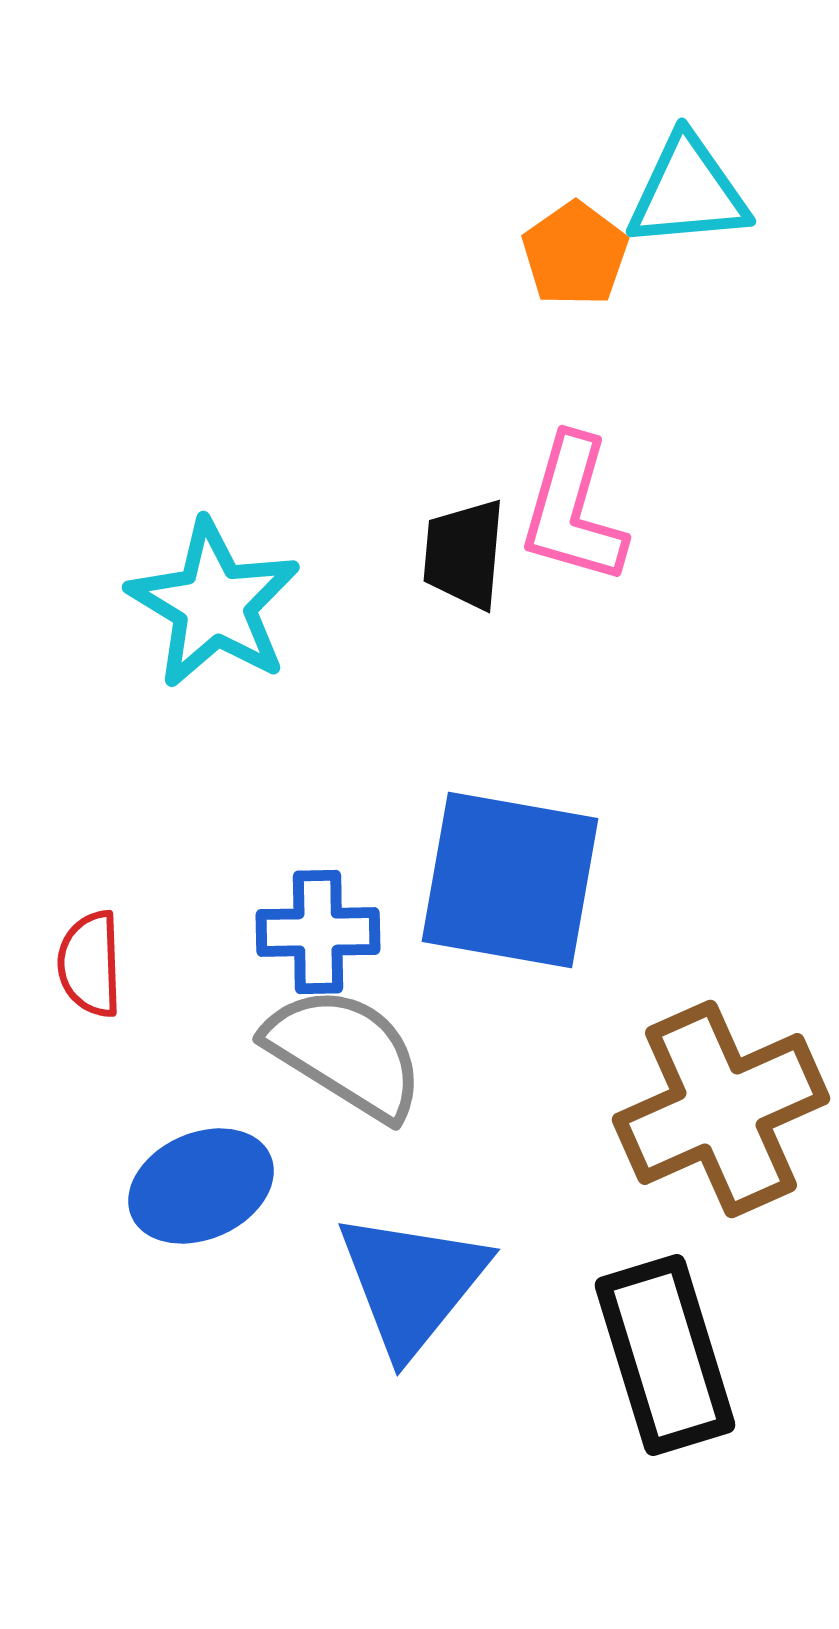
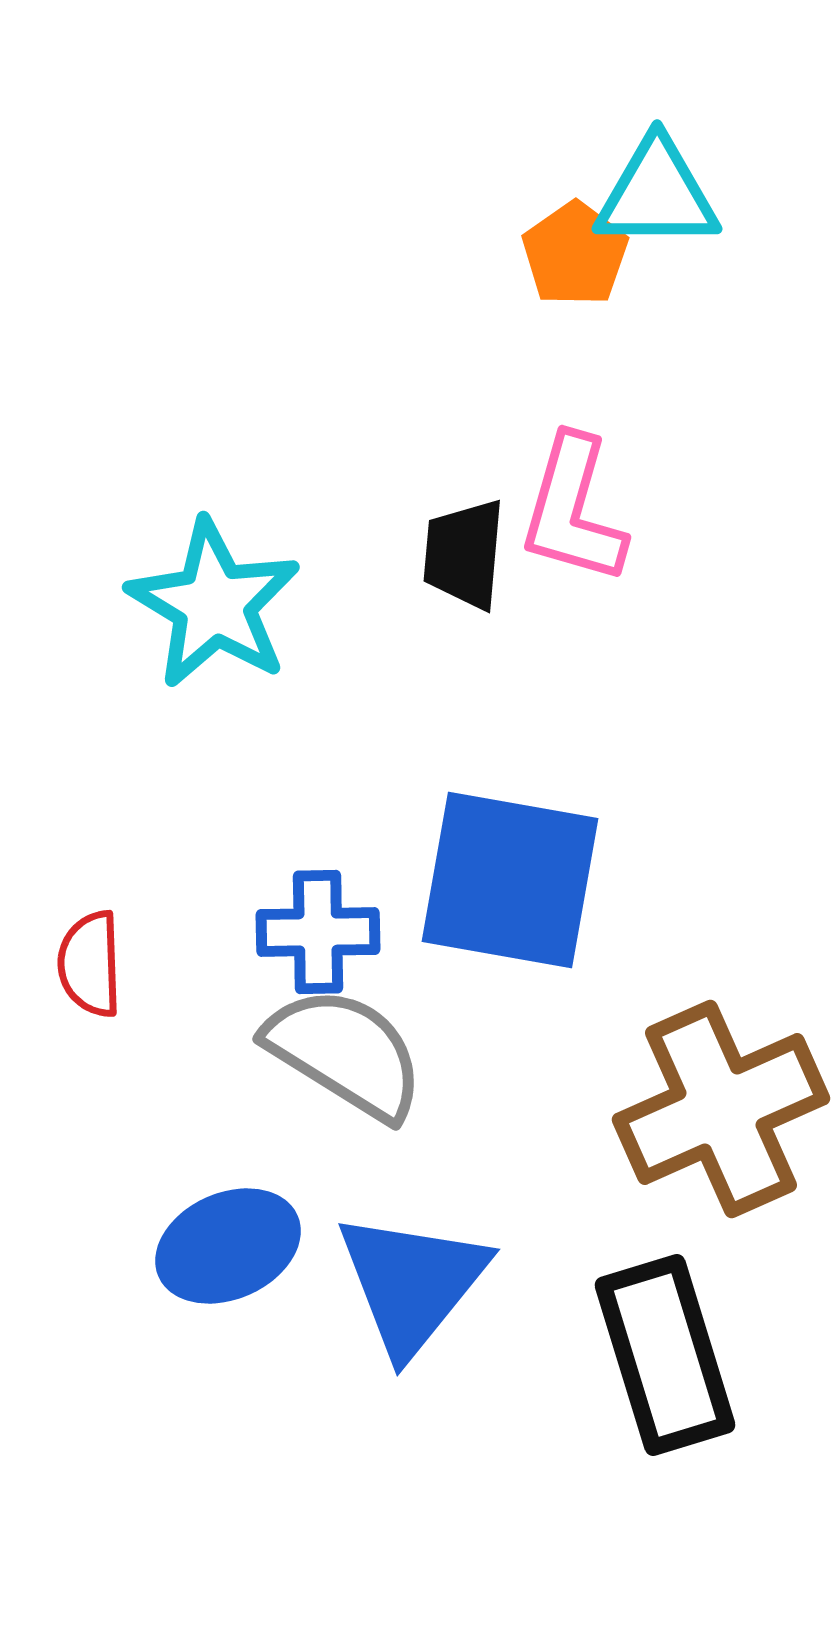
cyan triangle: moved 31 px left, 2 px down; rotated 5 degrees clockwise
blue ellipse: moved 27 px right, 60 px down
